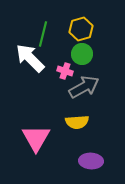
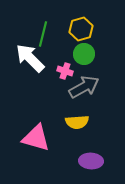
green circle: moved 2 px right
pink triangle: rotated 44 degrees counterclockwise
